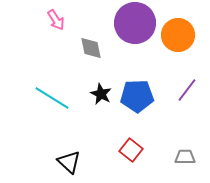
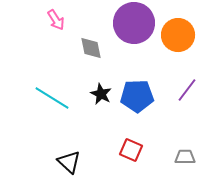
purple circle: moved 1 px left
red square: rotated 15 degrees counterclockwise
